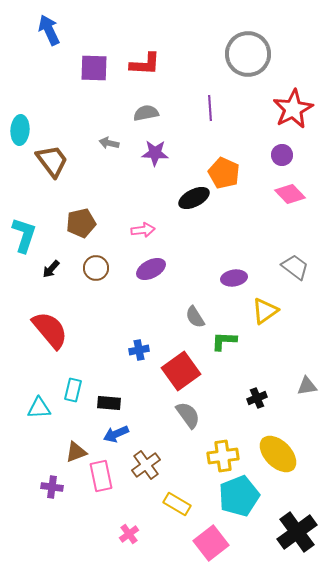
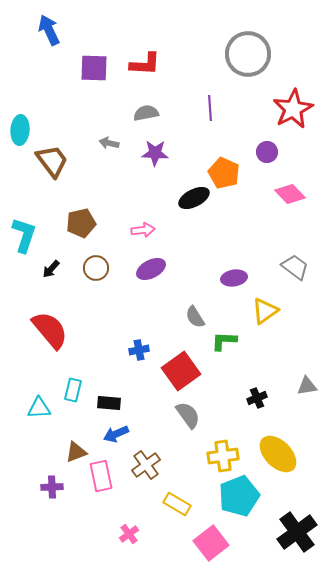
purple circle at (282, 155): moved 15 px left, 3 px up
purple cross at (52, 487): rotated 10 degrees counterclockwise
